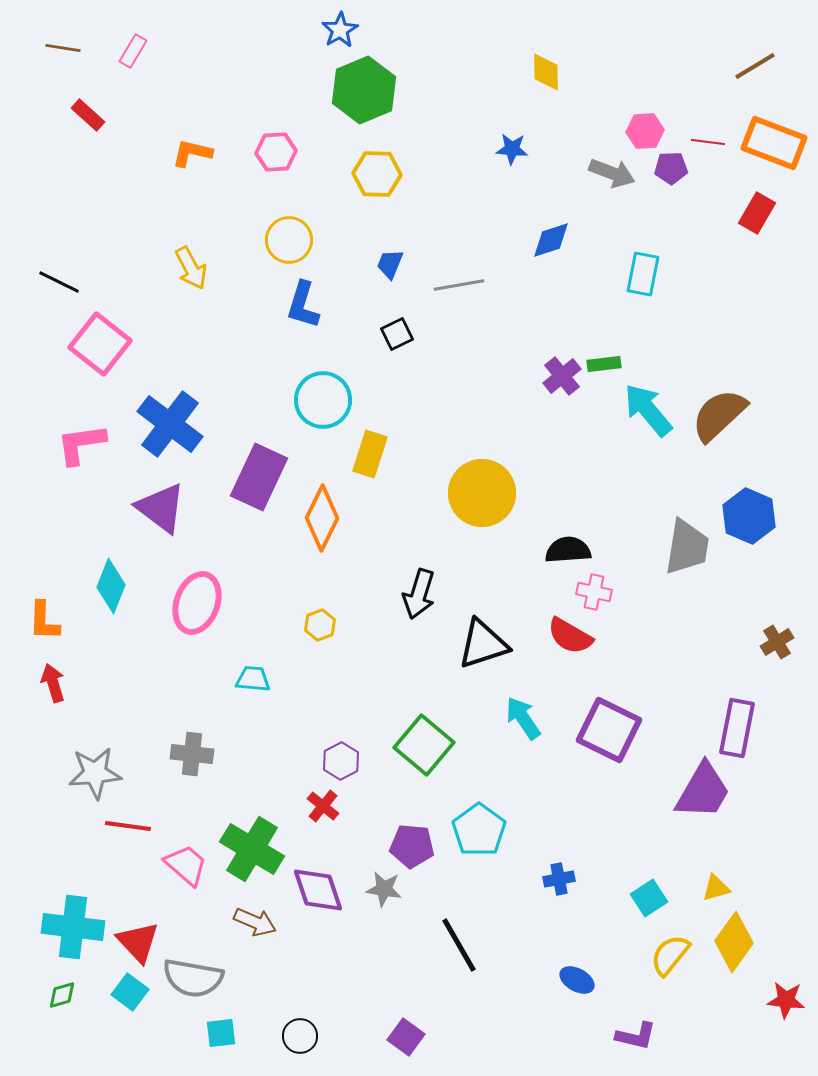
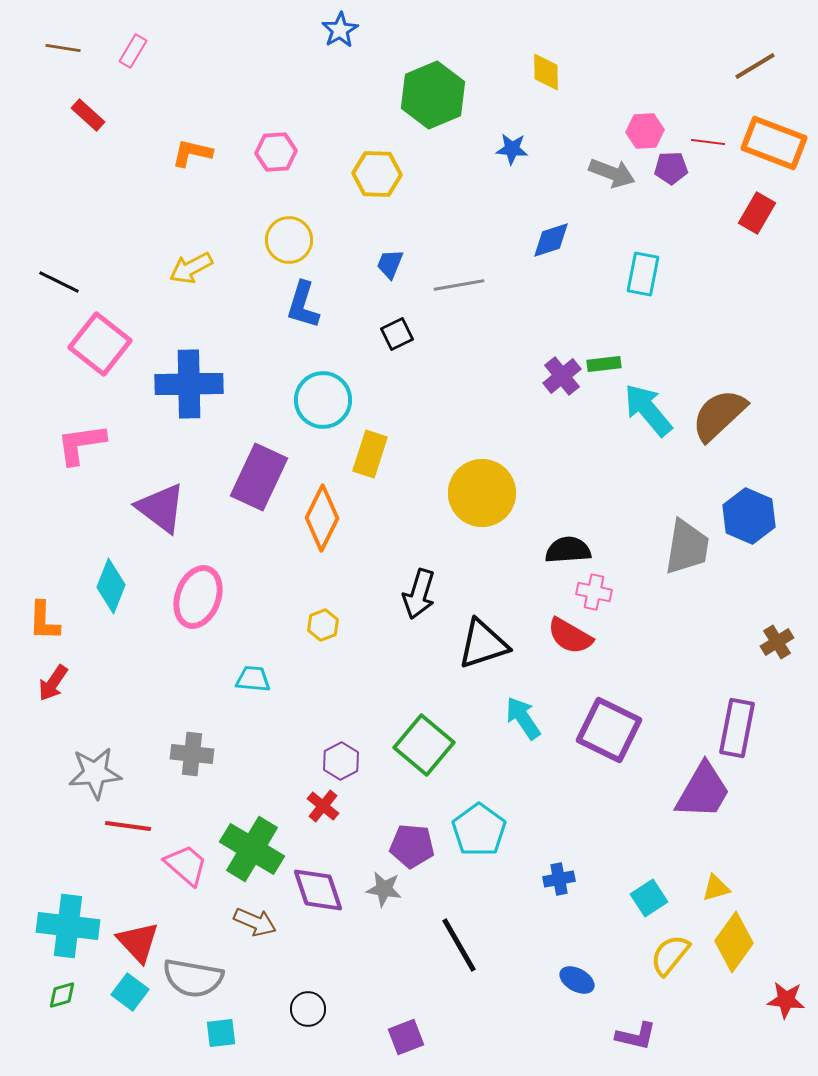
green hexagon at (364, 90): moved 69 px right, 5 px down
yellow arrow at (191, 268): rotated 90 degrees clockwise
blue cross at (170, 424): moved 19 px right, 40 px up; rotated 38 degrees counterclockwise
pink ellipse at (197, 603): moved 1 px right, 6 px up
yellow hexagon at (320, 625): moved 3 px right
red arrow at (53, 683): rotated 129 degrees counterclockwise
cyan cross at (73, 927): moved 5 px left, 1 px up
black circle at (300, 1036): moved 8 px right, 27 px up
purple square at (406, 1037): rotated 33 degrees clockwise
